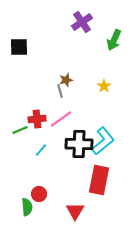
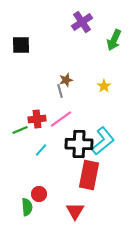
black square: moved 2 px right, 2 px up
red rectangle: moved 10 px left, 5 px up
